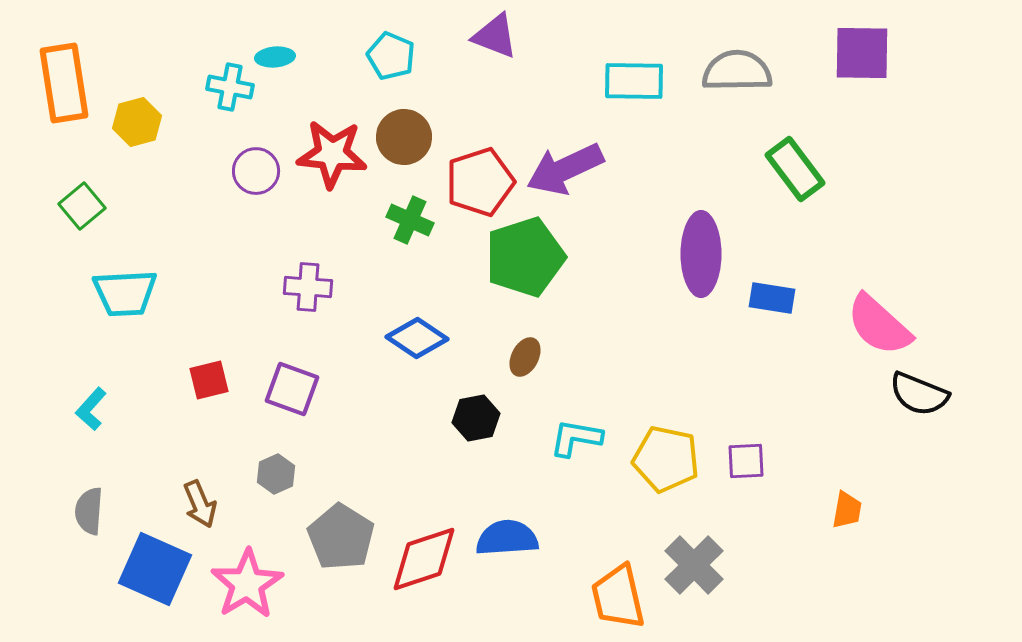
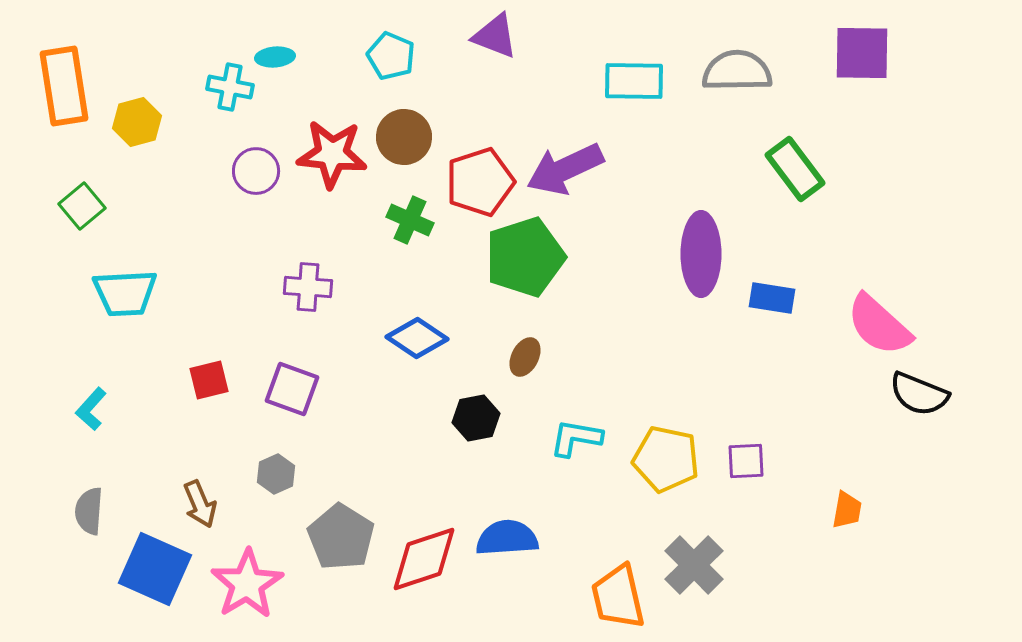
orange rectangle at (64, 83): moved 3 px down
